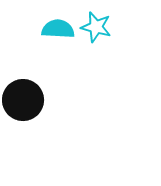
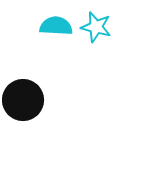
cyan semicircle: moved 2 px left, 3 px up
